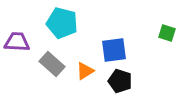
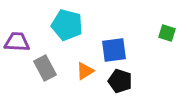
cyan pentagon: moved 5 px right, 2 px down
gray rectangle: moved 7 px left, 4 px down; rotated 20 degrees clockwise
